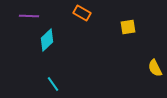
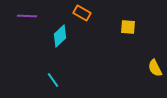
purple line: moved 2 px left
yellow square: rotated 14 degrees clockwise
cyan diamond: moved 13 px right, 4 px up
cyan line: moved 4 px up
